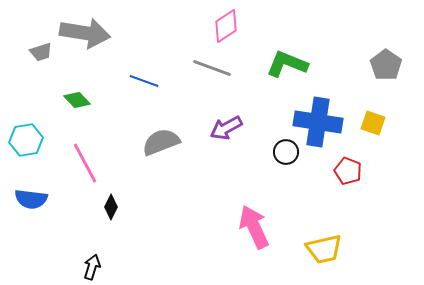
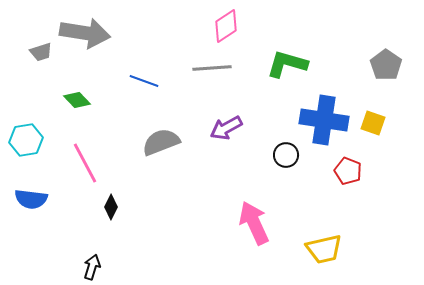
green L-shape: rotated 6 degrees counterclockwise
gray line: rotated 24 degrees counterclockwise
blue cross: moved 6 px right, 2 px up
black circle: moved 3 px down
pink arrow: moved 4 px up
